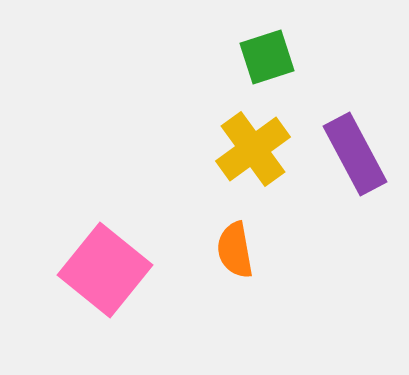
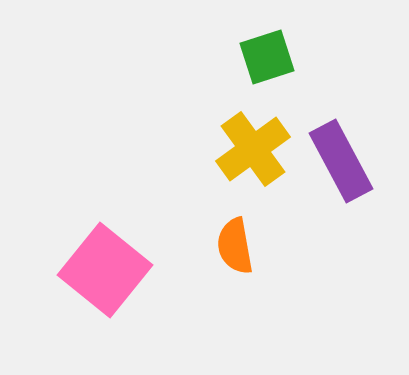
purple rectangle: moved 14 px left, 7 px down
orange semicircle: moved 4 px up
